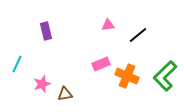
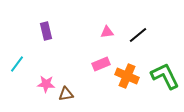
pink triangle: moved 1 px left, 7 px down
cyan line: rotated 12 degrees clockwise
green L-shape: rotated 108 degrees clockwise
pink star: moved 4 px right; rotated 24 degrees clockwise
brown triangle: moved 1 px right
